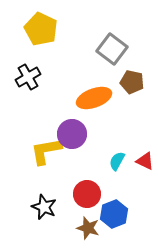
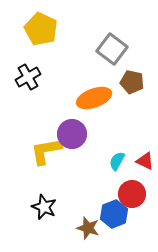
red circle: moved 45 px right
